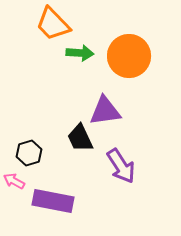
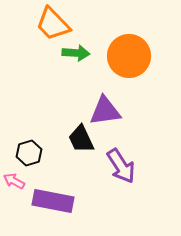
green arrow: moved 4 px left
black trapezoid: moved 1 px right, 1 px down
